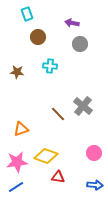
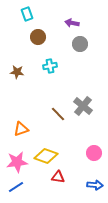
cyan cross: rotated 16 degrees counterclockwise
